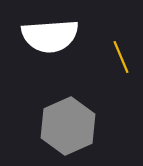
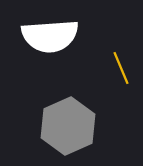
yellow line: moved 11 px down
